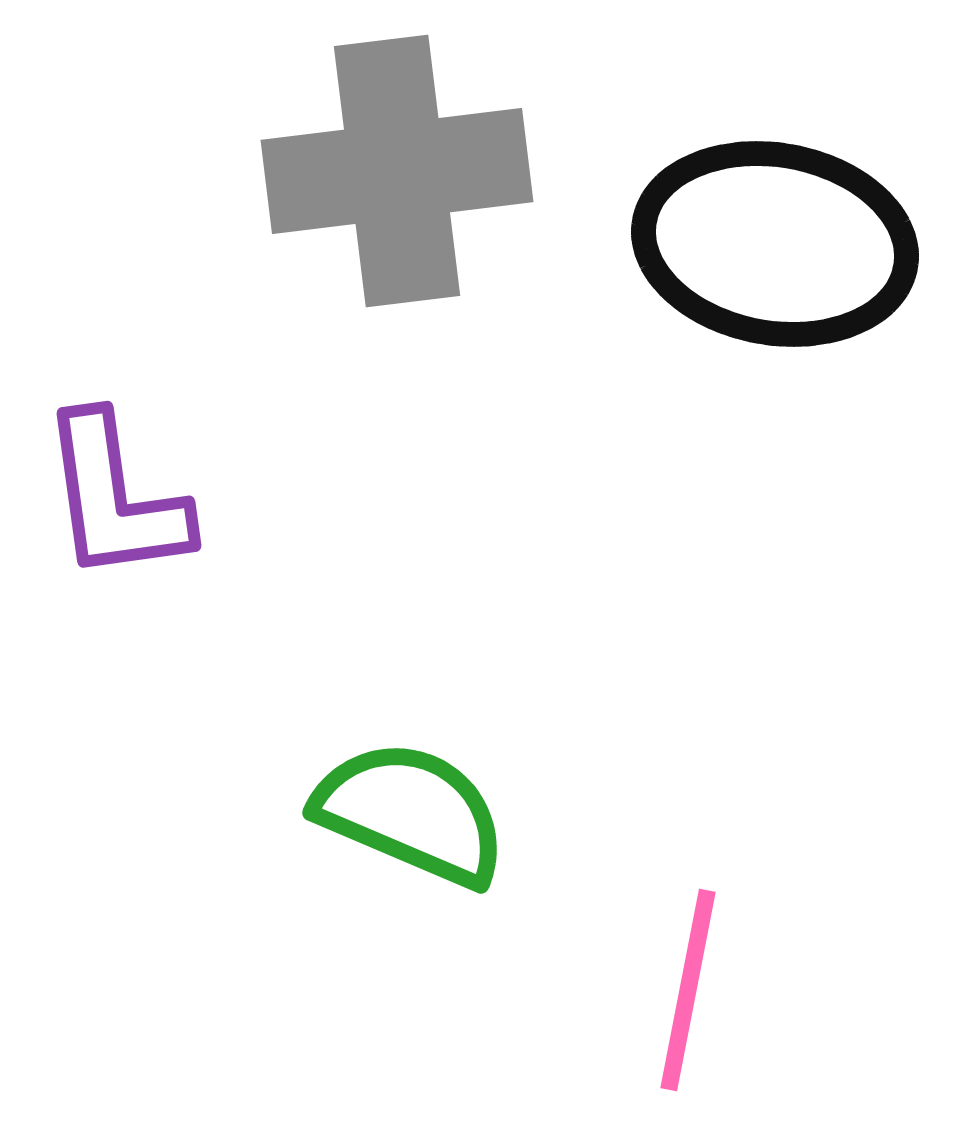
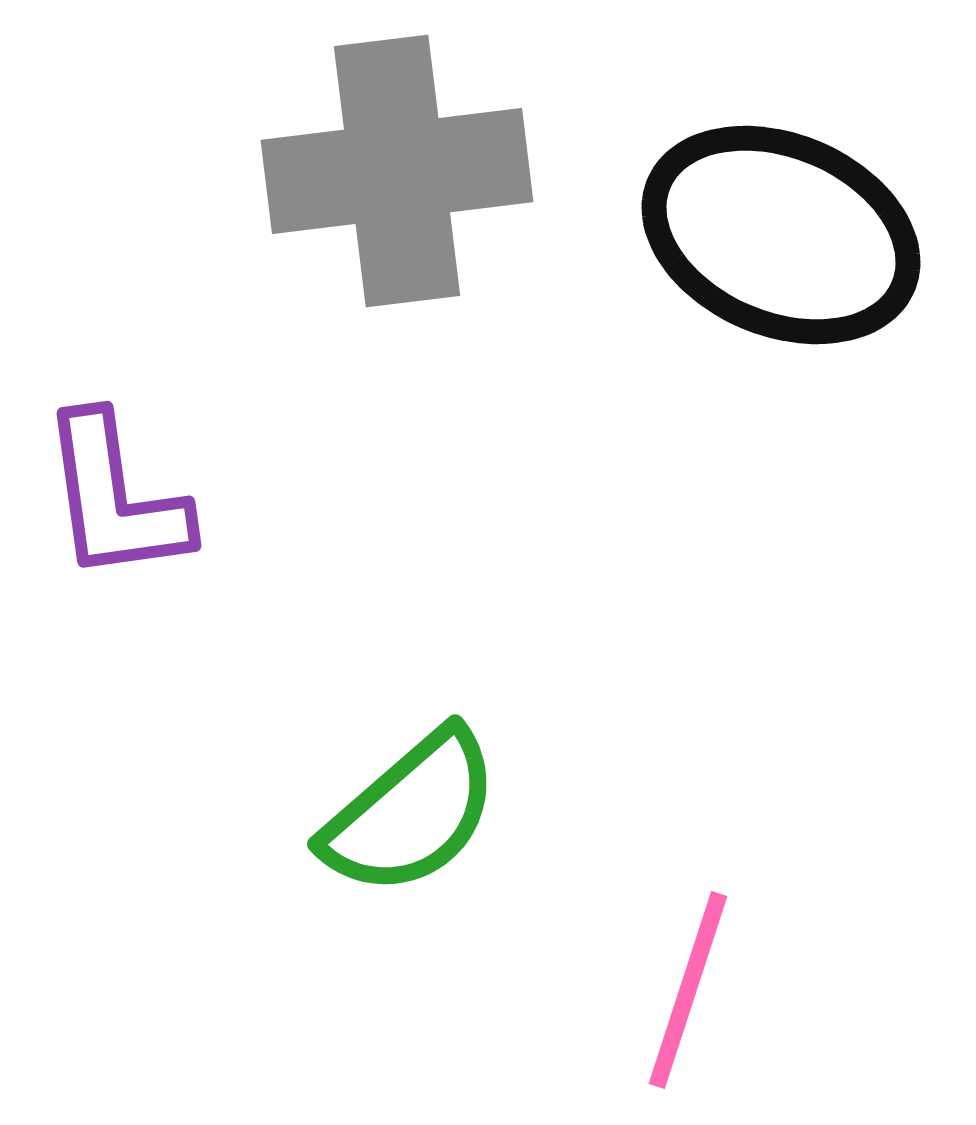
black ellipse: moved 6 px right, 9 px up; rotated 13 degrees clockwise
green semicircle: rotated 116 degrees clockwise
pink line: rotated 7 degrees clockwise
